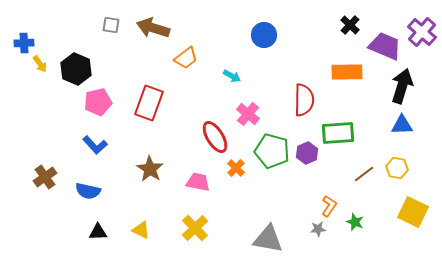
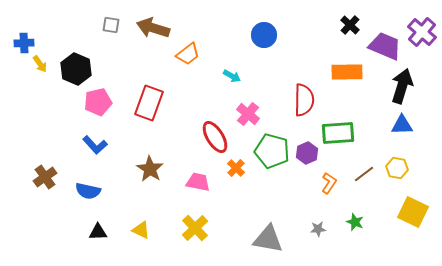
orange trapezoid: moved 2 px right, 4 px up
orange L-shape: moved 23 px up
